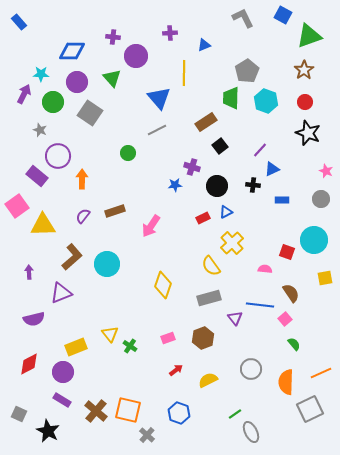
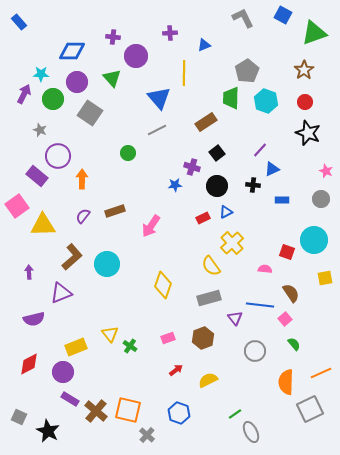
green triangle at (309, 36): moved 5 px right, 3 px up
green circle at (53, 102): moved 3 px up
black square at (220, 146): moved 3 px left, 7 px down
gray circle at (251, 369): moved 4 px right, 18 px up
purple rectangle at (62, 400): moved 8 px right, 1 px up
gray square at (19, 414): moved 3 px down
